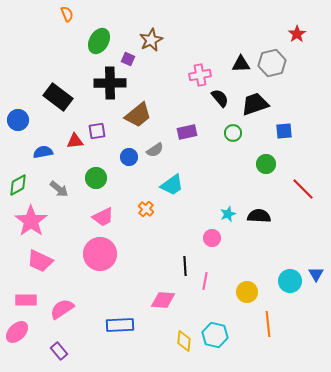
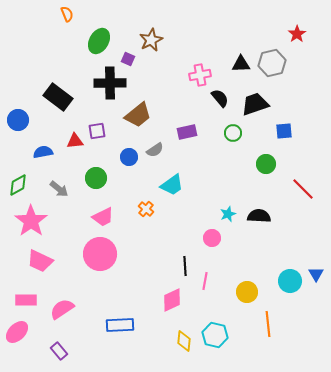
pink diamond at (163, 300): moved 9 px right; rotated 30 degrees counterclockwise
